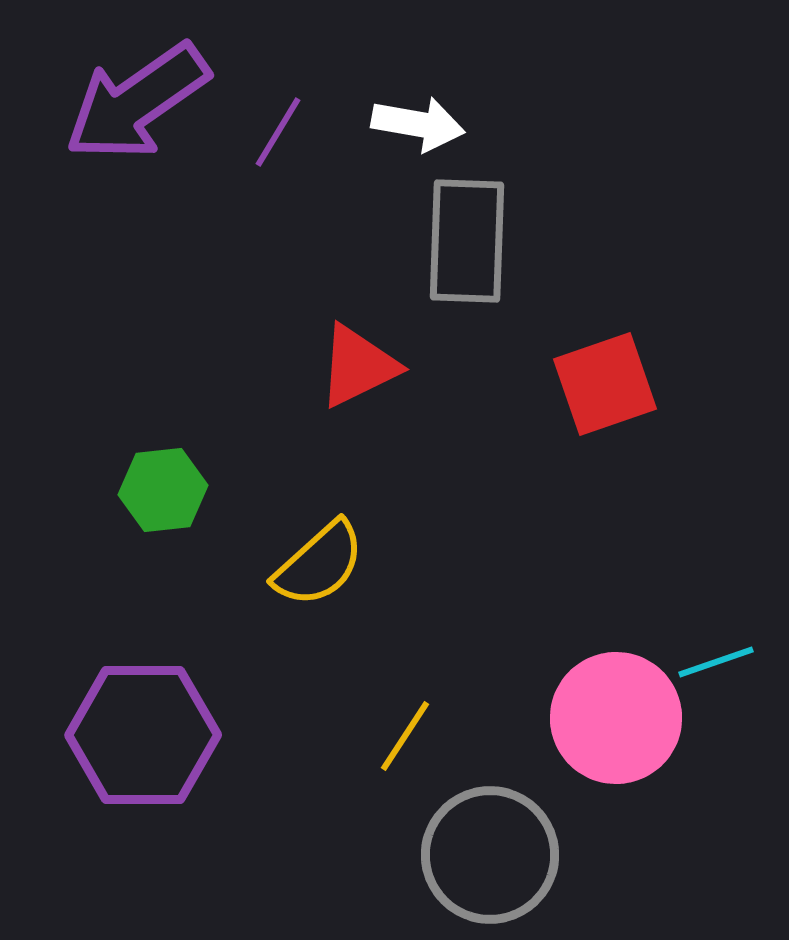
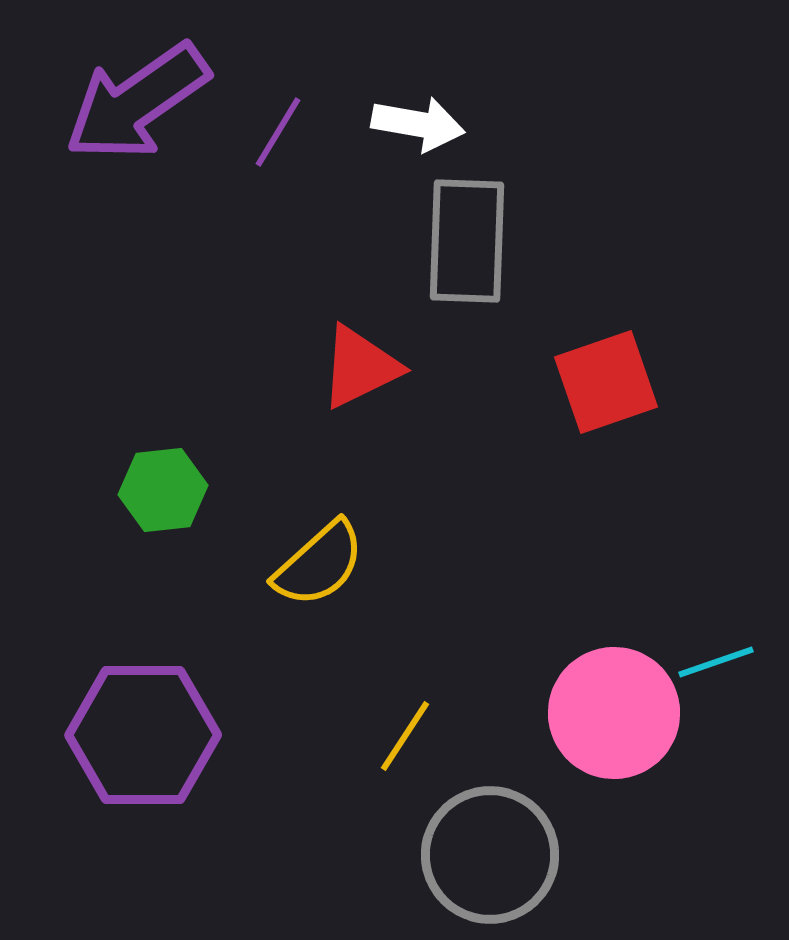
red triangle: moved 2 px right, 1 px down
red square: moved 1 px right, 2 px up
pink circle: moved 2 px left, 5 px up
